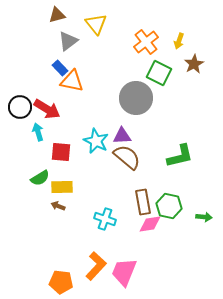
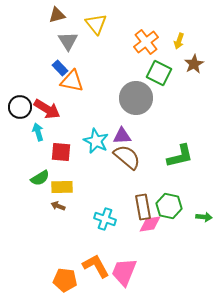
gray triangle: rotated 25 degrees counterclockwise
brown rectangle: moved 5 px down
orange L-shape: rotated 72 degrees counterclockwise
orange pentagon: moved 4 px right, 2 px up
